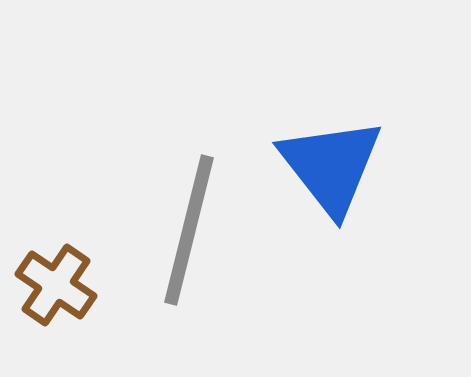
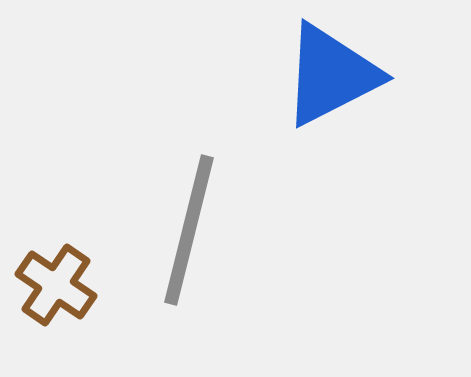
blue triangle: moved 91 px up; rotated 41 degrees clockwise
